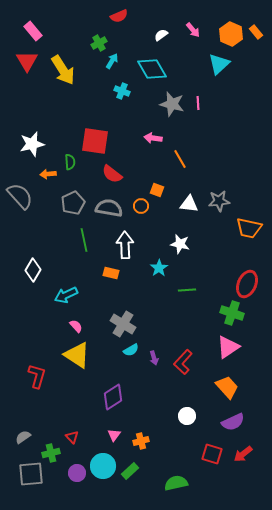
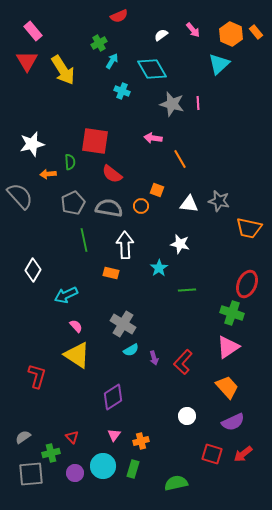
gray star at (219, 201): rotated 20 degrees clockwise
green rectangle at (130, 471): moved 3 px right, 2 px up; rotated 30 degrees counterclockwise
purple circle at (77, 473): moved 2 px left
